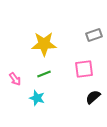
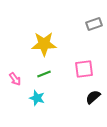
gray rectangle: moved 11 px up
